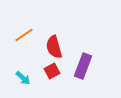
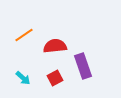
red semicircle: moved 1 px right, 1 px up; rotated 100 degrees clockwise
purple rectangle: rotated 40 degrees counterclockwise
red square: moved 3 px right, 7 px down
